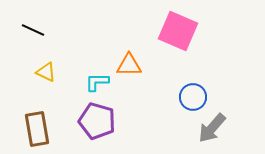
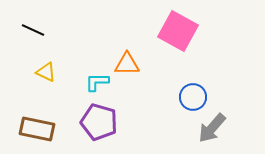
pink square: rotated 6 degrees clockwise
orange triangle: moved 2 px left, 1 px up
purple pentagon: moved 2 px right, 1 px down
brown rectangle: rotated 68 degrees counterclockwise
